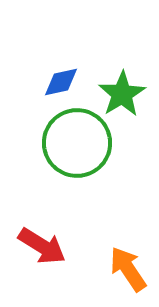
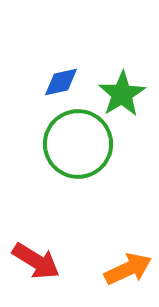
green circle: moved 1 px right, 1 px down
red arrow: moved 6 px left, 15 px down
orange arrow: rotated 99 degrees clockwise
